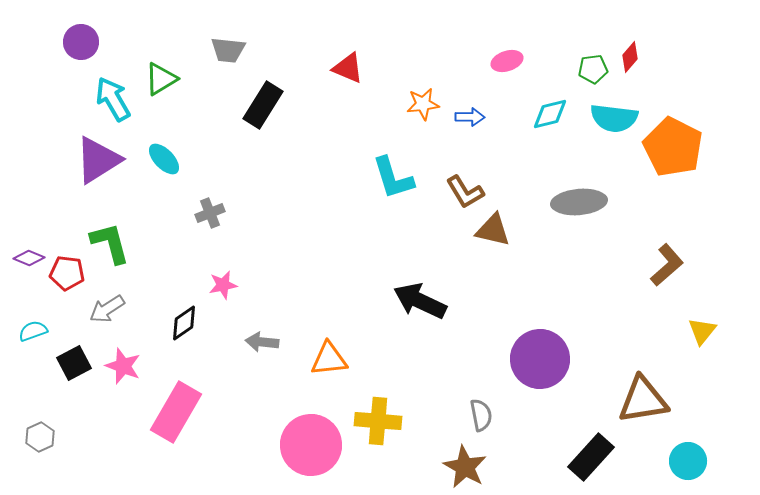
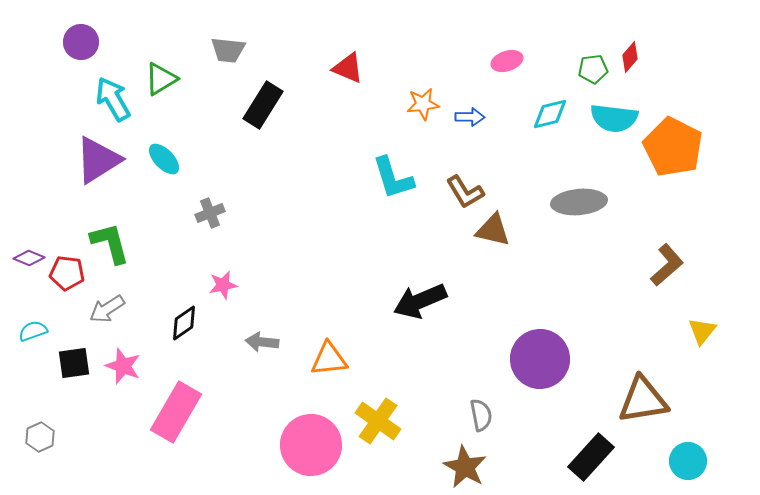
black arrow at (420, 301): rotated 48 degrees counterclockwise
black square at (74, 363): rotated 20 degrees clockwise
yellow cross at (378, 421): rotated 30 degrees clockwise
